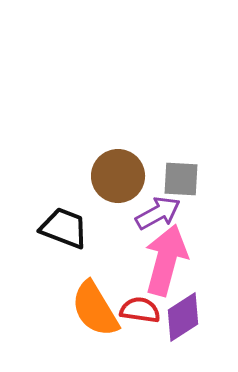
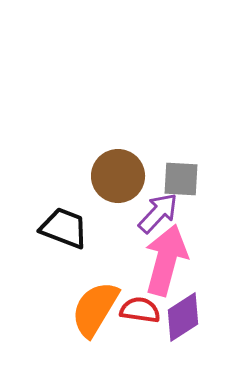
purple arrow: rotated 18 degrees counterclockwise
orange semicircle: rotated 62 degrees clockwise
